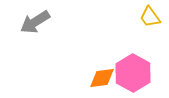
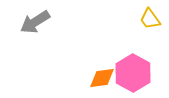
yellow trapezoid: moved 2 px down
